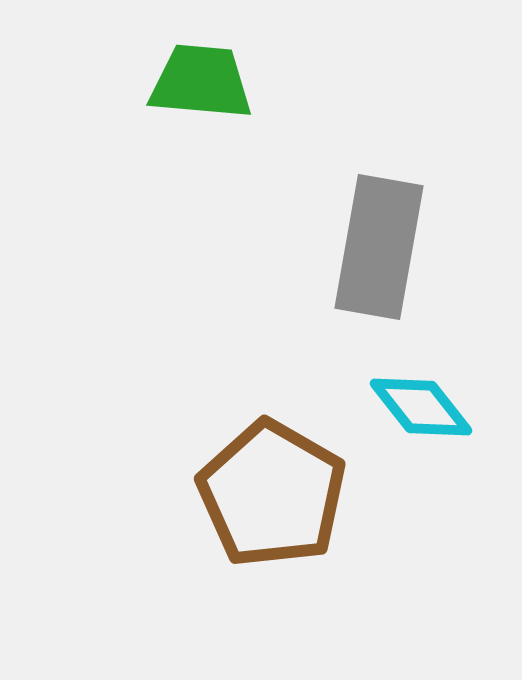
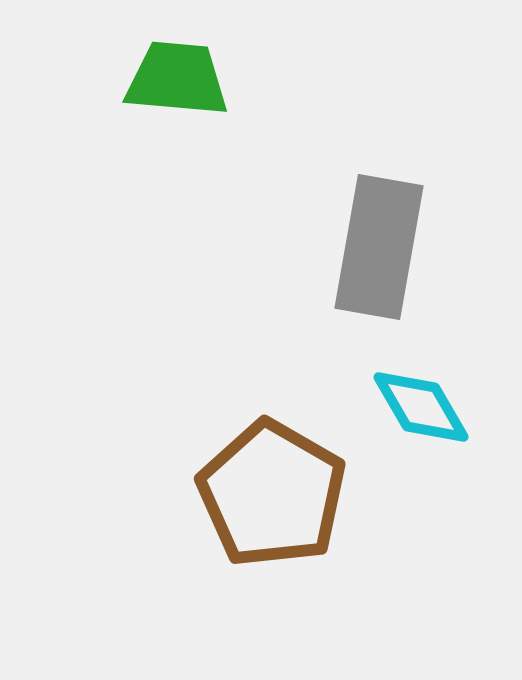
green trapezoid: moved 24 px left, 3 px up
cyan diamond: rotated 8 degrees clockwise
